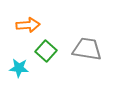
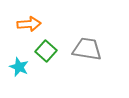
orange arrow: moved 1 px right, 1 px up
cyan star: moved 1 px up; rotated 18 degrees clockwise
